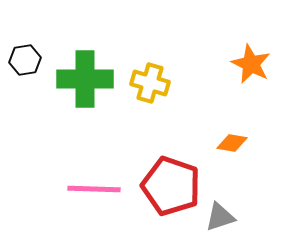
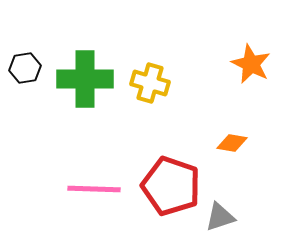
black hexagon: moved 8 px down
